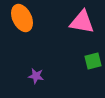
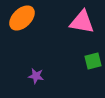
orange ellipse: rotated 72 degrees clockwise
